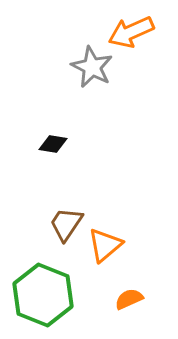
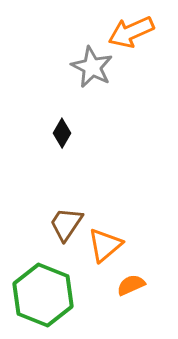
black diamond: moved 9 px right, 11 px up; rotated 68 degrees counterclockwise
orange semicircle: moved 2 px right, 14 px up
